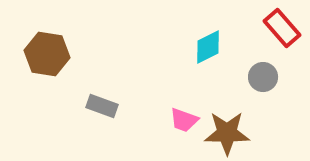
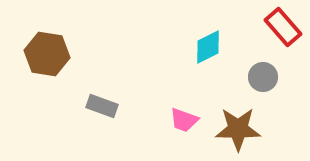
red rectangle: moved 1 px right, 1 px up
brown star: moved 11 px right, 4 px up
